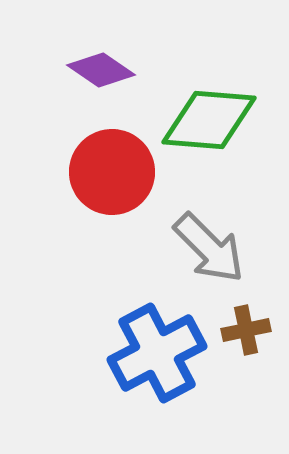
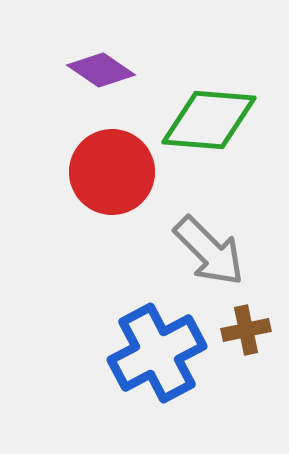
gray arrow: moved 3 px down
